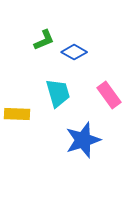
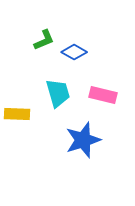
pink rectangle: moved 6 px left; rotated 40 degrees counterclockwise
